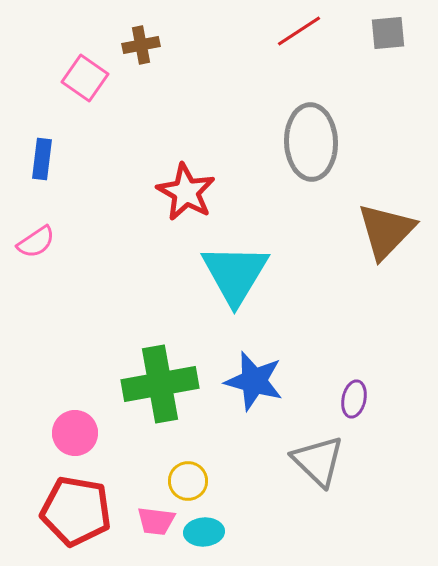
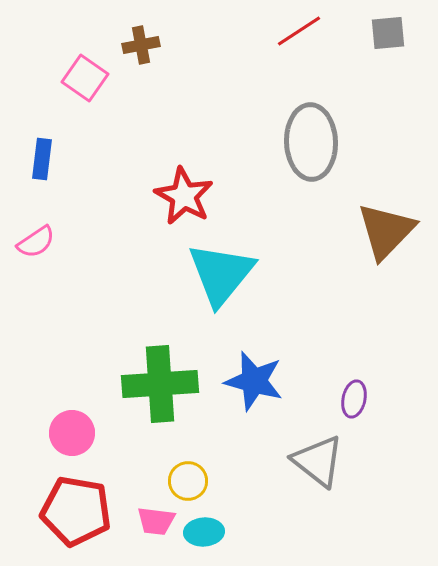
red star: moved 2 px left, 4 px down
cyan triangle: moved 14 px left; rotated 8 degrees clockwise
green cross: rotated 6 degrees clockwise
pink circle: moved 3 px left
gray triangle: rotated 6 degrees counterclockwise
